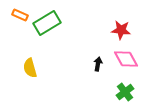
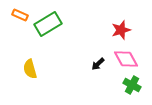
green rectangle: moved 1 px right, 1 px down
red star: rotated 24 degrees counterclockwise
black arrow: rotated 144 degrees counterclockwise
yellow semicircle: moved 1 px down
green cross: moved 7 px right, 7 px up; rotated 24 degrees counterclockwise
